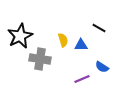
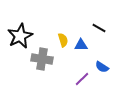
gray cross: moved 2 px right
purple line: rotated 21 degrees counterclockwise
